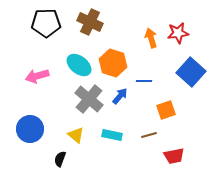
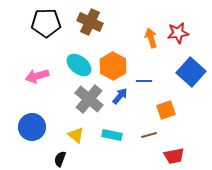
orange hexagon: moved 3 px down; rotated 12 degrees clockwise
blue circle: moved 2 px right, 2 px up
